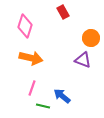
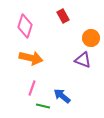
red rectangle: moved 4 px down
